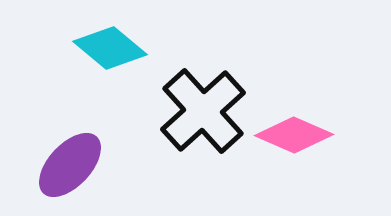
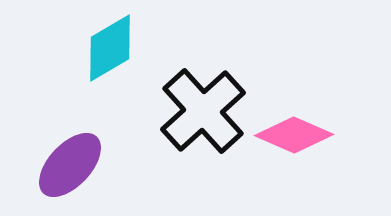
cyan diamond: rotated 70 degrees counterclockwise
